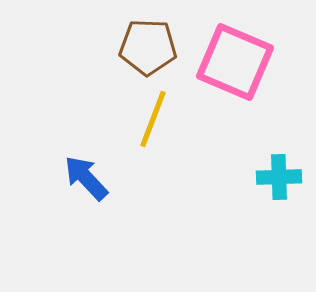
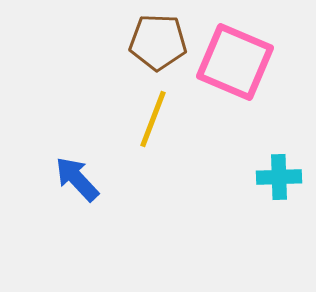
brown pentagon: moved 10 px right, 5 px up
blue arrow: moved 9 px left, 1 px down
